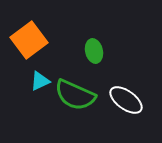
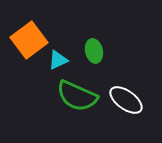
cyan triangle: moved 18 px right, 21 px up
green semicircle: moved 2 px right, 1 px down
